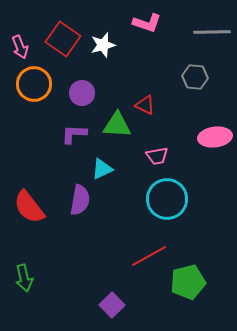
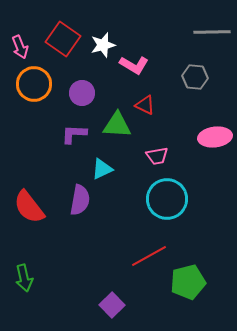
pink L-shape: moved 13 px left, 42 px down; rotated 12 degrees clockwise
